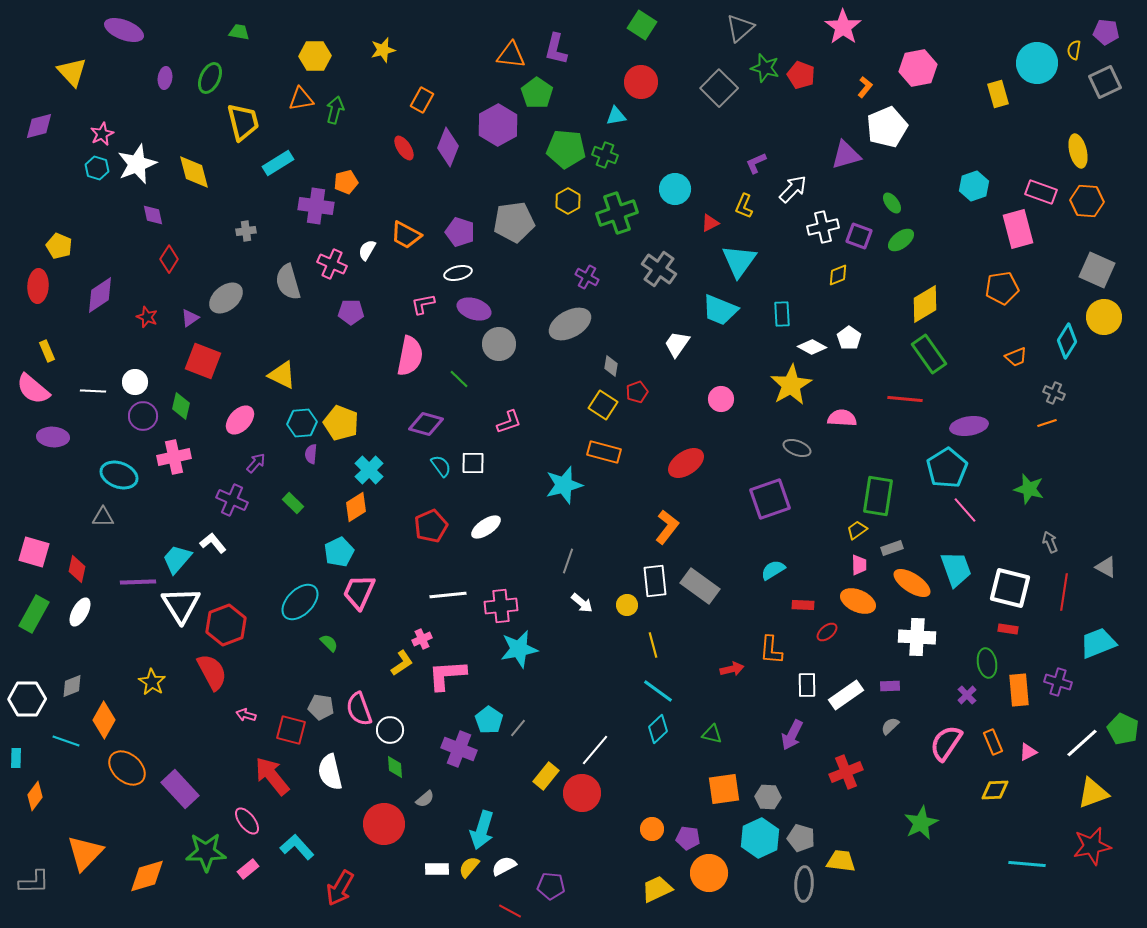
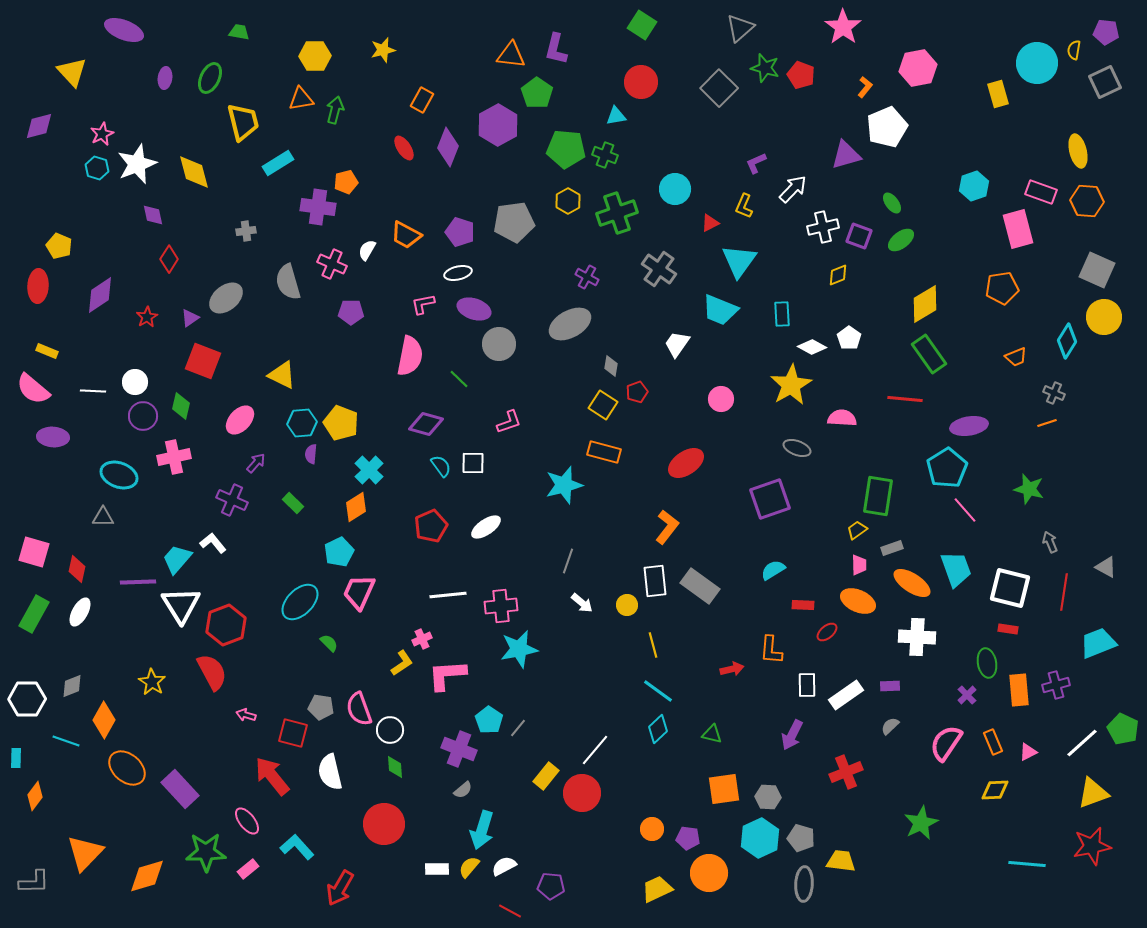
purple cross at (316, 206): moved 2 px right, 1 px down
red star at (147, 317): rotated 20 degrees clockwise
yellow rectangle at (47, 351): rotated 45 degrees counterclockwise
purple cross at (1058, 682): moved 2 px left, 3 px down; rotated 32 degrees counterclockwise
red square at (291, 730): moved 2 px right, 3 px down
gray semicircle at (425, 799): moved 38 px right, 9 px up
